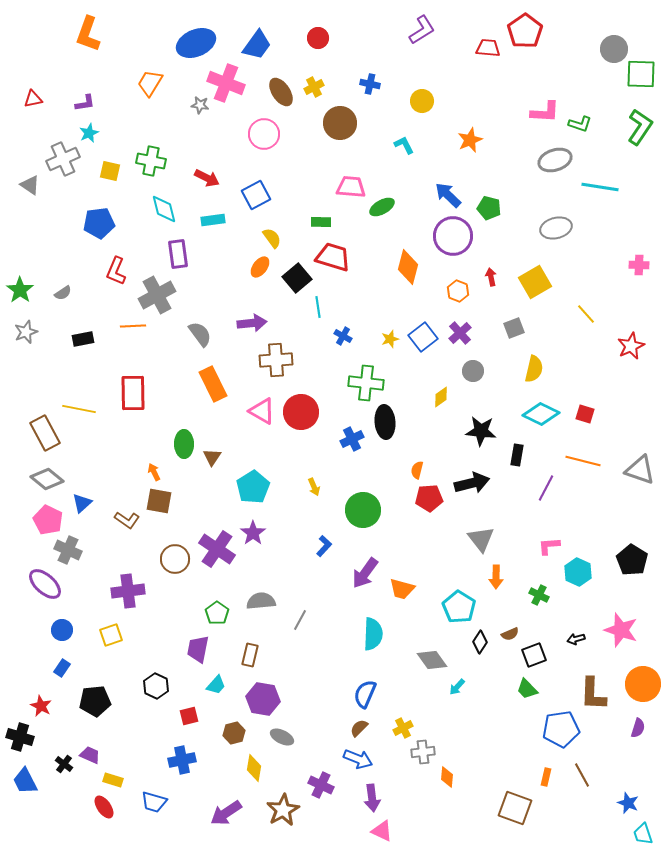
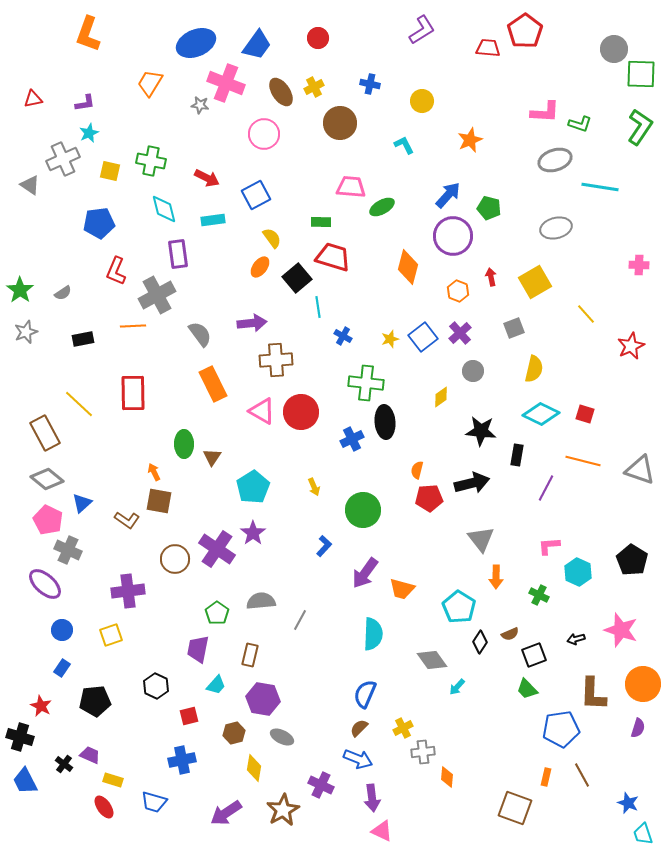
blue arrow at (448, 195): rotated 88 degrees clockwise
yellow line at (79, 409): moved 5 px up; rotated 32 degrees clockwise
